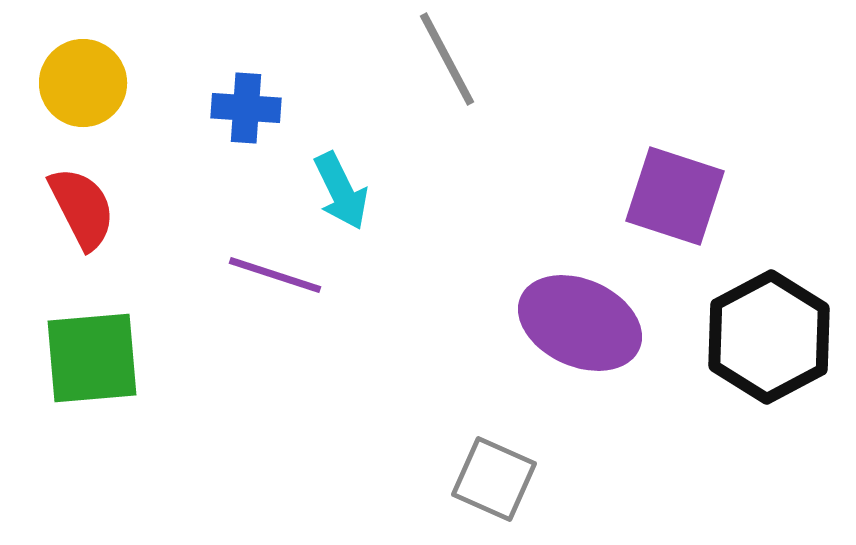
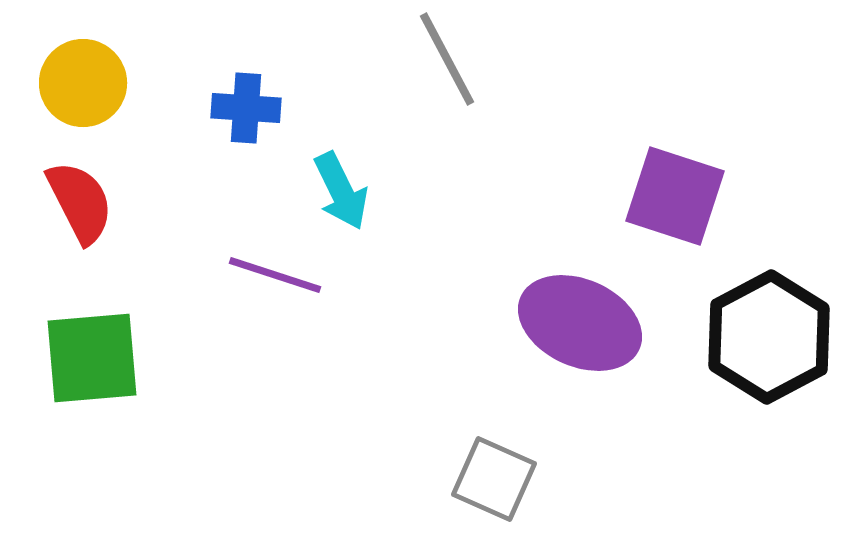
red semicircle: moved 2 px left, 6 px up
